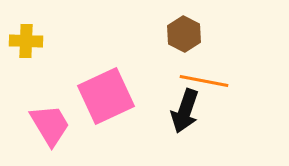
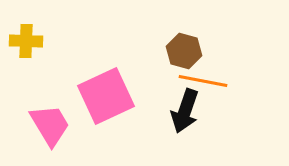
brown hexagon: moved 17 px down; rotated 12 degrees counterclockwise
orange line: moved 1 px left
